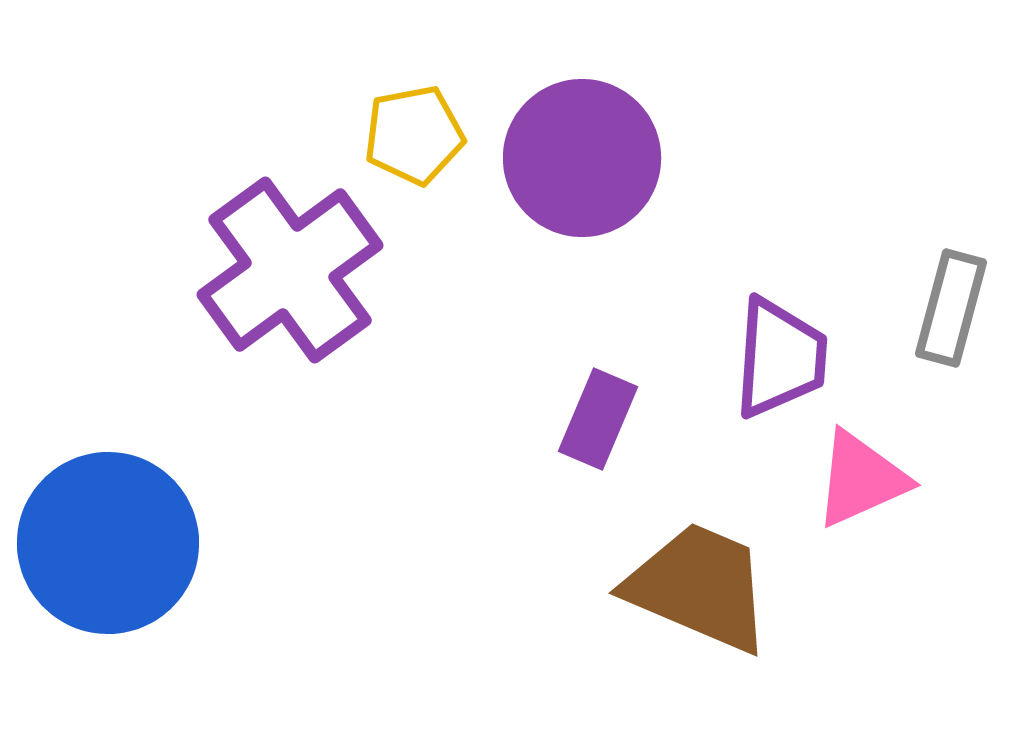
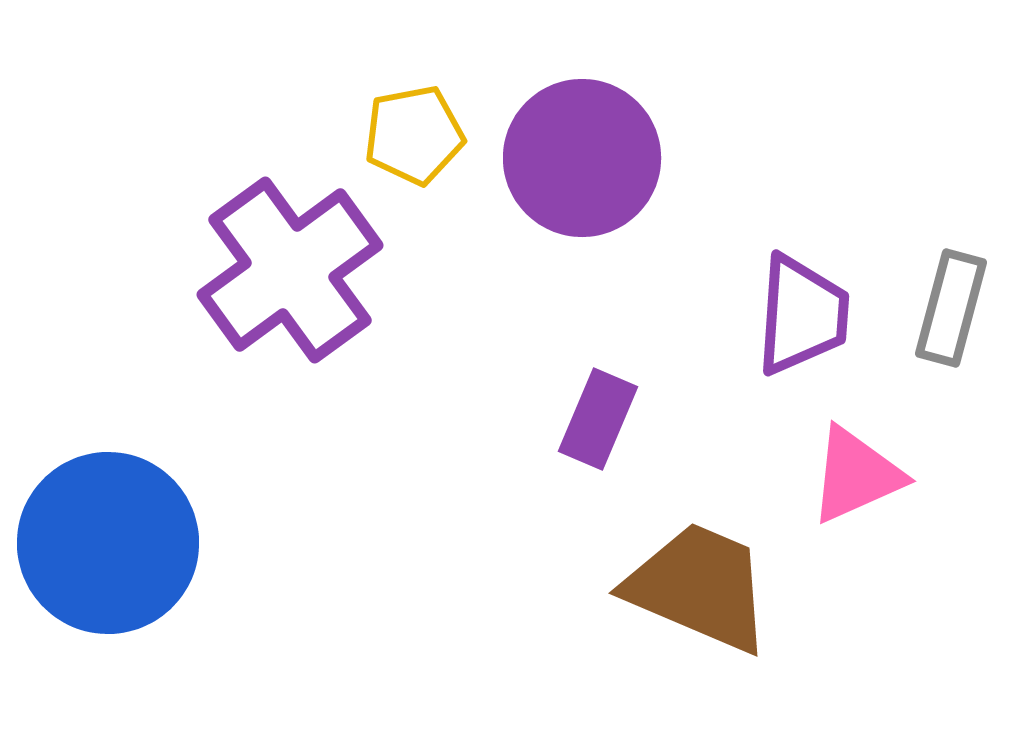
purple trapezoid: moved 22 px right, 43 px up
pink triangle: moved 5 px left, 4 px up
